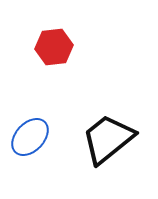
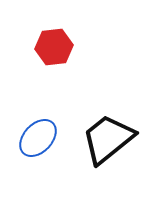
blue ellipse: moved 8 px right, 1 px down
